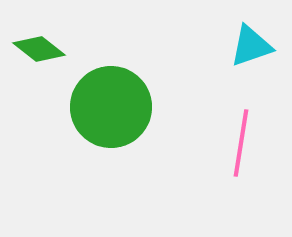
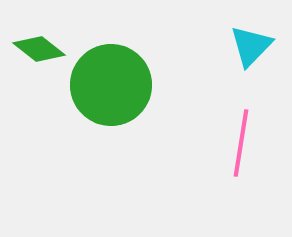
cyan triangle: rotated 27 degrees counterclockwise
green circle: moved 22 px up
